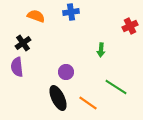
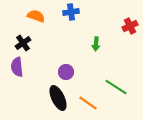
green arrow: moved 5 px left, 6 px up
